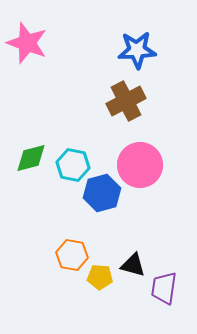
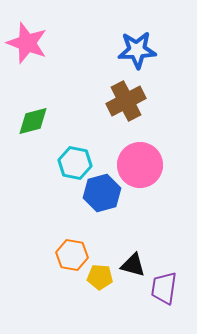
green diamond: moved 2 px right, 37 px up
cyan hexagon: moved 2 px right, 2 px up
